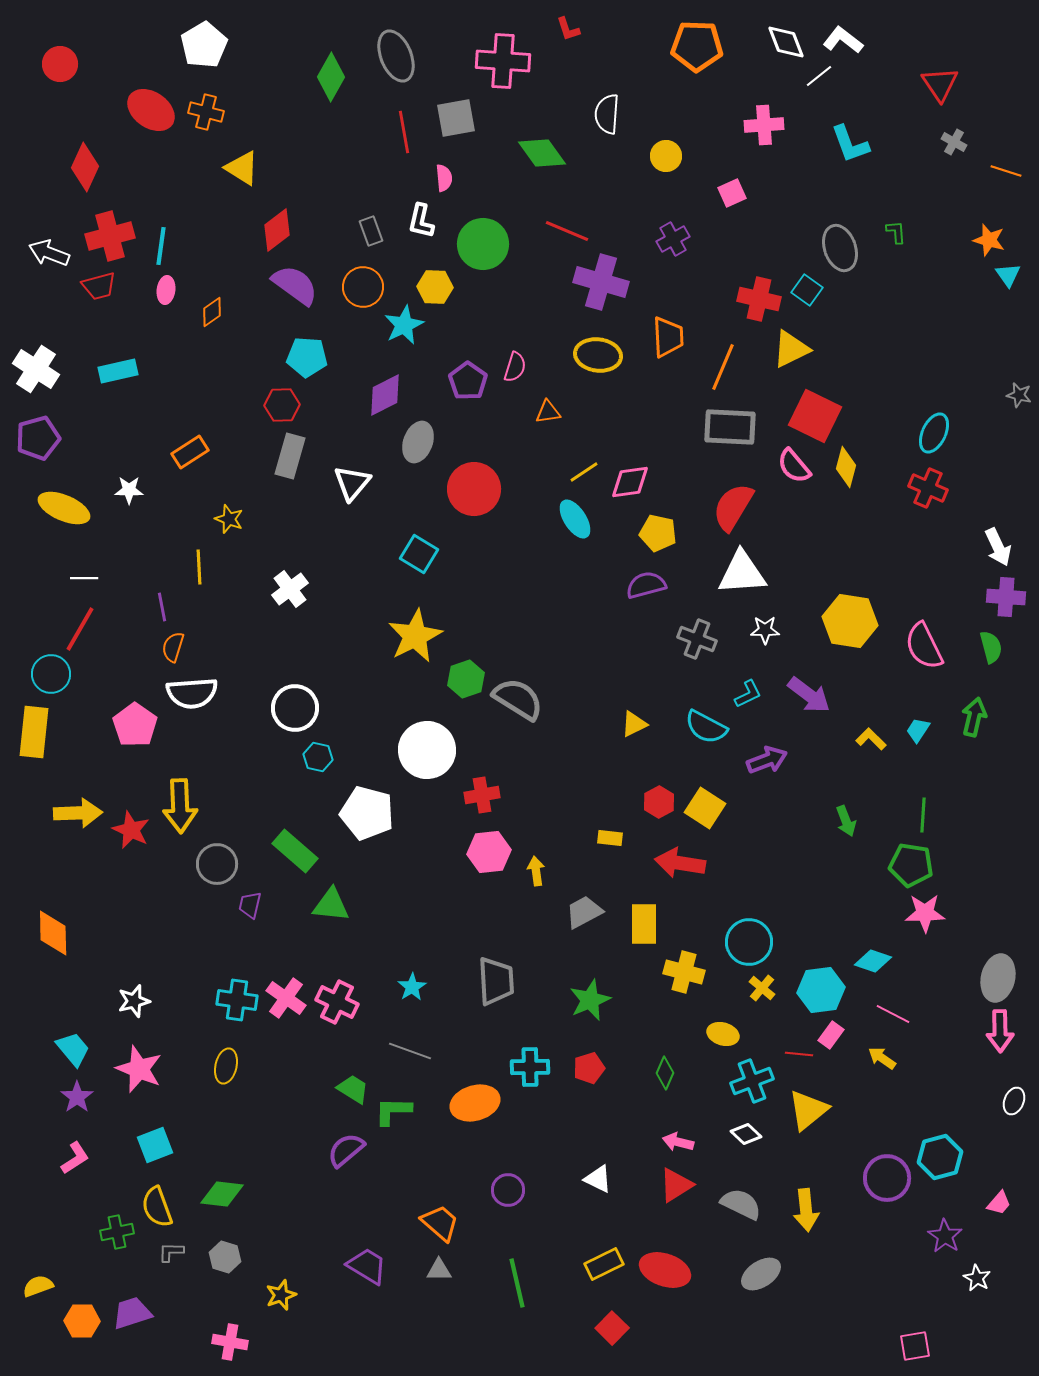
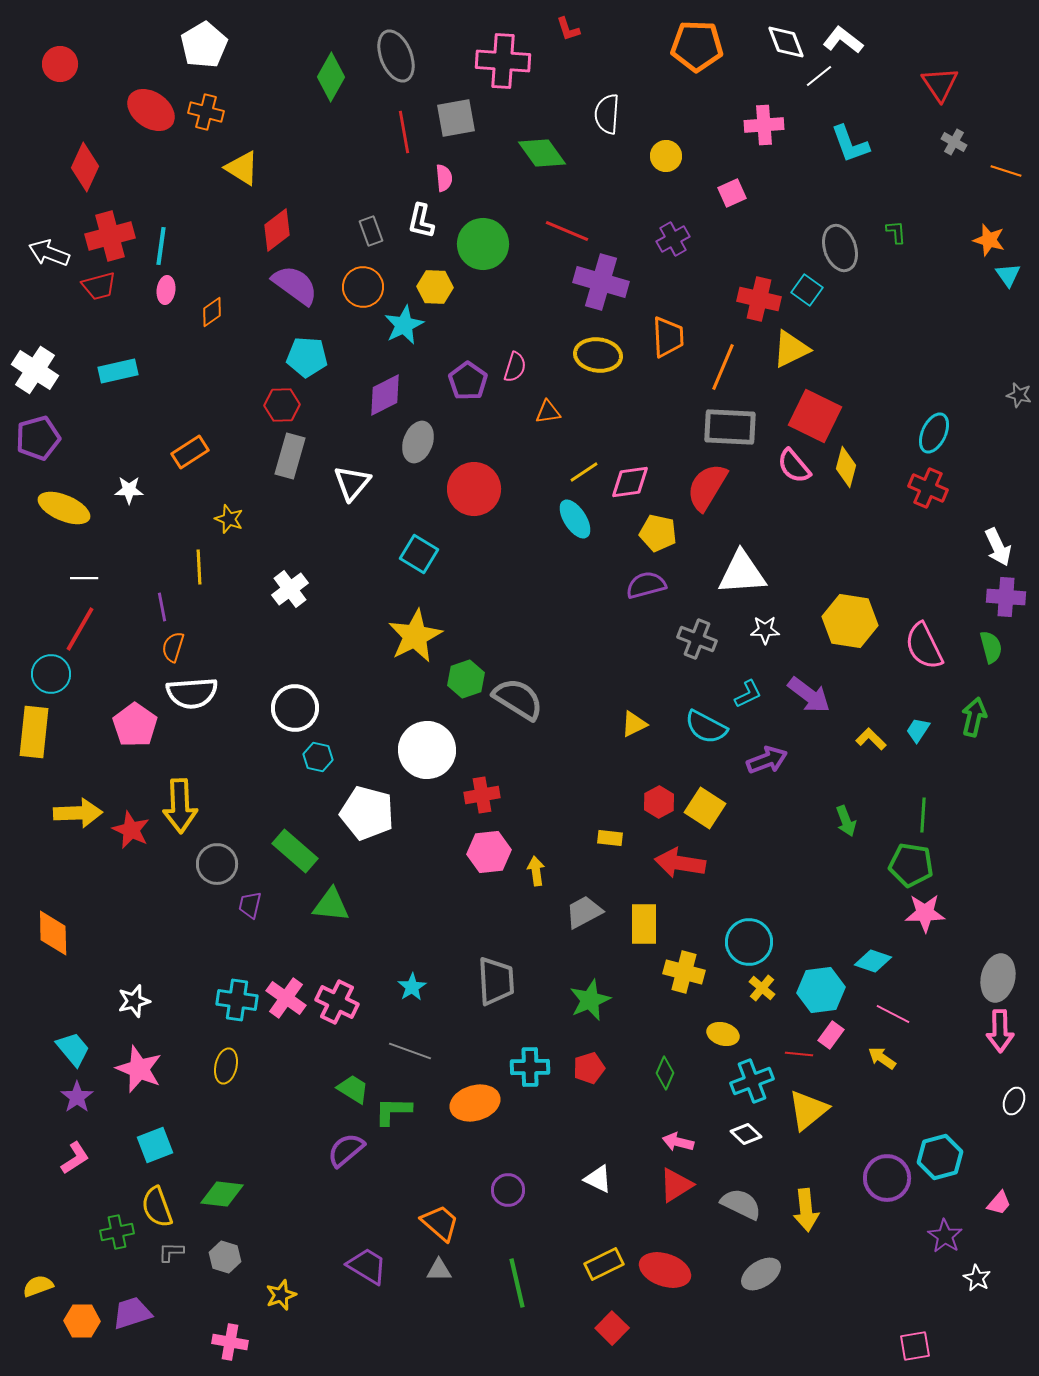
white cross at (36, 369): moved 1 px left, 1 px down
red semicircle at (733, 507): moved 26 px left, 20 px up
